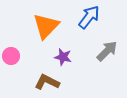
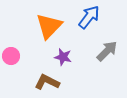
orange triangle: moved 3 px right
